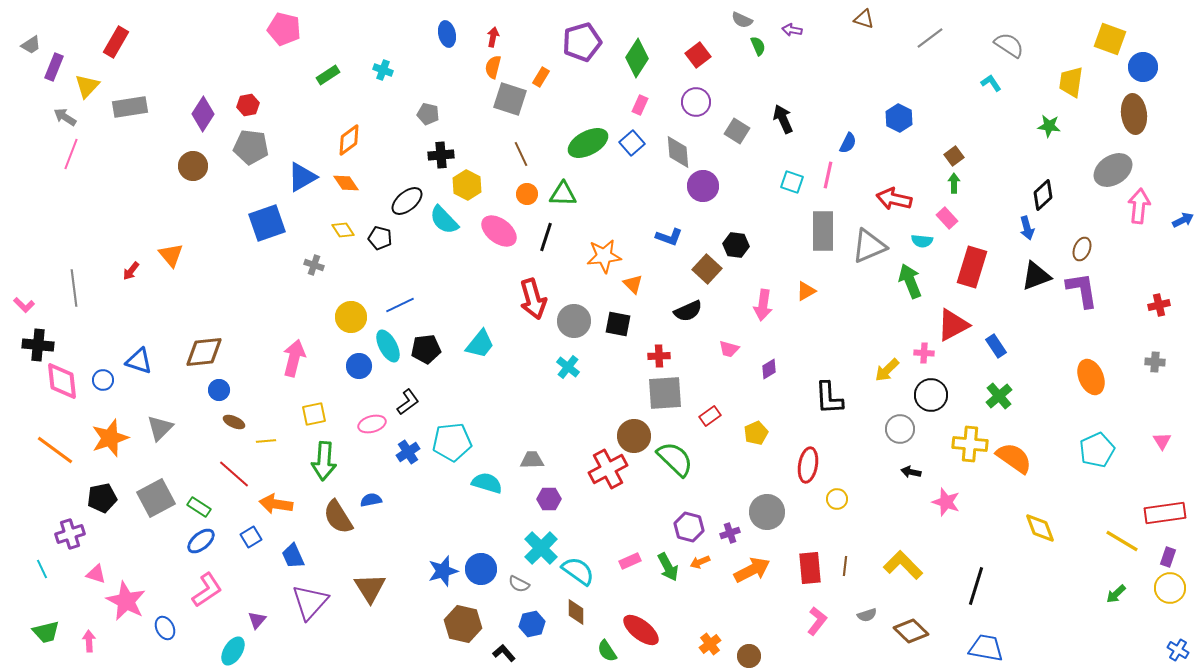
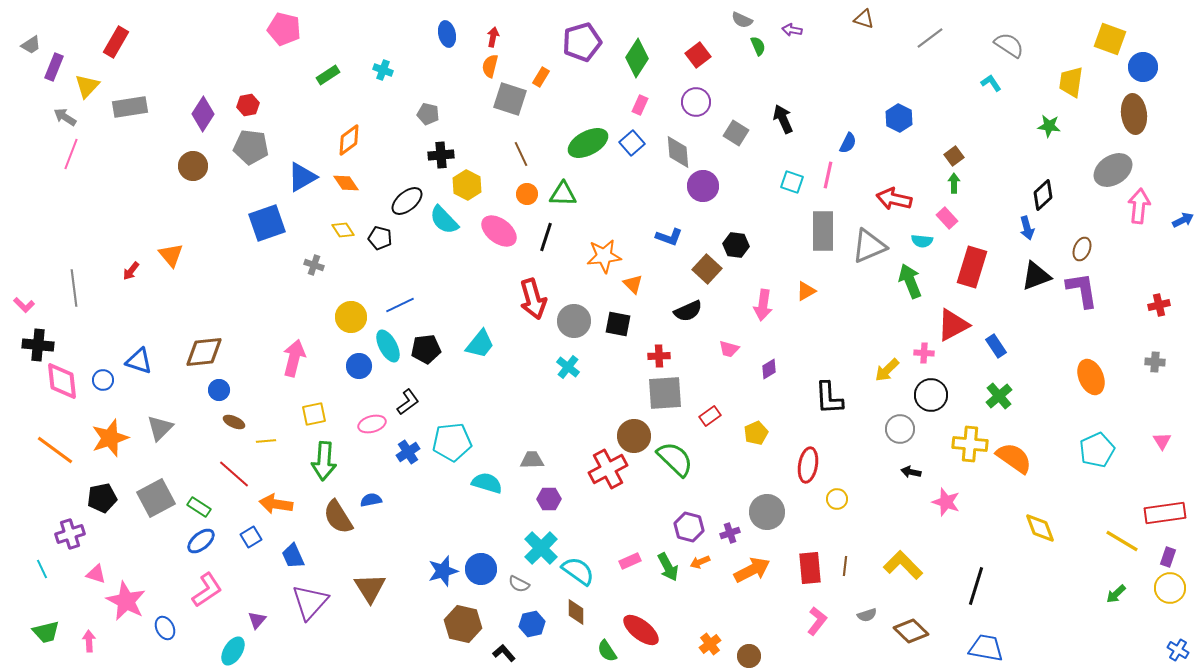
orange semicircle at (493, 67): moved 3 px left, 1 px up
gray square at (737, 131): moved 1 px left, 2 px down
